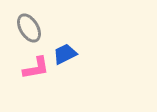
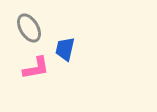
blue trapezoid: moved 5 px up; rotated 50 degrees counterclockwise
